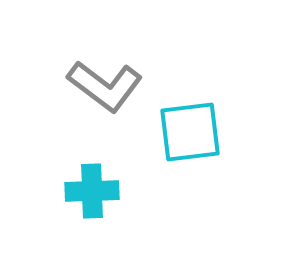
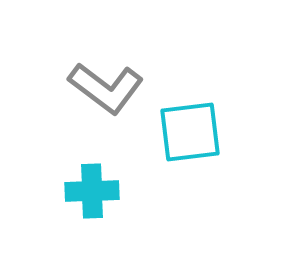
gray L-shape: moved 1 px right, 2 px down
